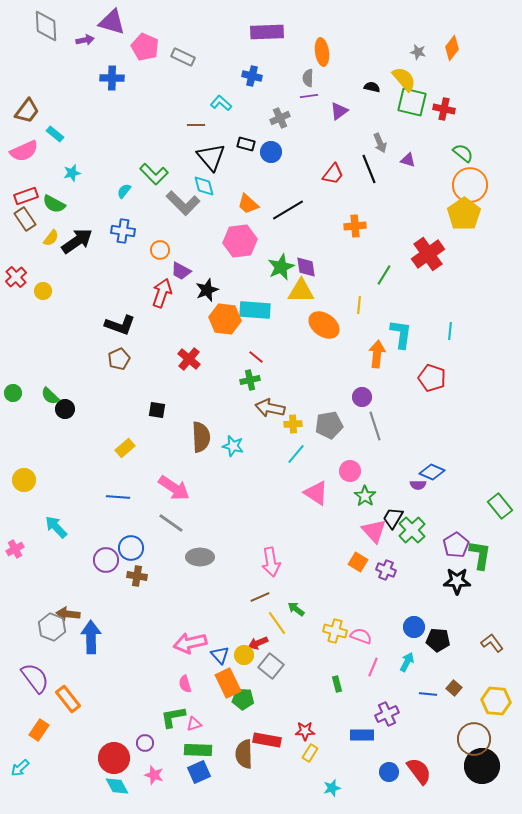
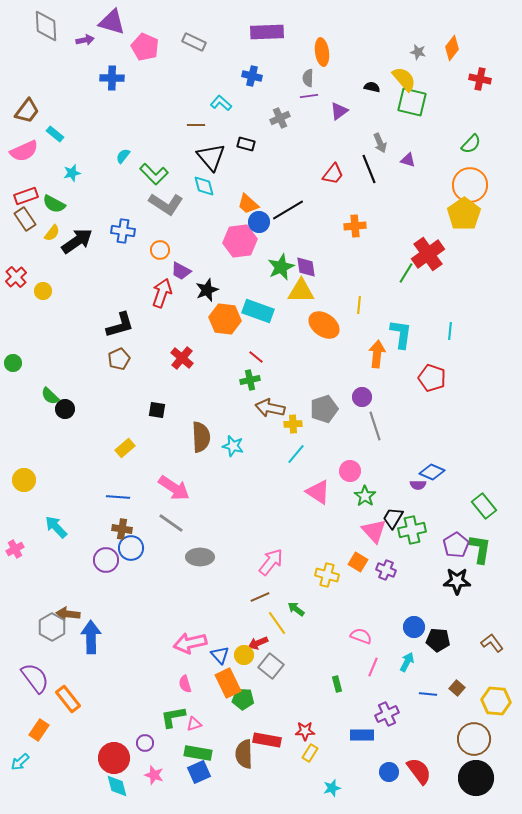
gray rectangle at (183, 57): moved 11 px right, 15 px up
red cross at (444, 109): moved 36 px right, 30 px up
blue circle at (271, 152): moved 12 px left, 70 px down
green semicircle at (463, 153): moved 8 px right, 9 px up; rotated 95 degrees clockwise
cyan semicircle at (124, 191): moved 1 px left, 35 px up
gray L-shape at (183, 203): moved 17 px left, 1 px down; rotated 12 degrees counterclockwise
yellow semicircle at (51, 238): moved 1 px right, 5 px up
green line at (384, 275): moved 22 px right, 2 px up
cyan rectangle at (255, 310): moved 3 px right, 1 px down; rotated 16 degrees clockwise
black L-shape at (120, 325): rotated 36 degrees counterclockwise
red cross at (189, 359): moved 7 px left, 1 px up
green circle at (13, 393): moved 30 px up
gray pentagon at (329, 425): moved 5 px left, 16 px up; rotated 8 degrees counterclockwise
pink triangle at (316, 493): moved 2 px right, 1 px up
green rectangle at (500, 506): moved 16 px left
green cross at (412, 530): rotated 32 degrees clockwise
green L-shape at (480, 555): moved 6 px up
pink arrow at (271, 562): rotated 132 degrees counterclockwise
brown cross at (137, 576): moved 15 px left, 47 px up
gray hexagon at (52, 627): rotated 8 degrees clockwise
yellow cross at (335, 631): moved 8 px left, 56 px up
brown square at (454, 688): moved 3 px right
green rectangle at (198, 750): moved 3 px down; rotated 8 degrees clockwise
black circle at (482, 766): moved 6 px left, 12 px down
cyan arrow at (20, 768): moved 6 px up
cyan diamond at (117, 786): rotated 15 degrees clockwise
